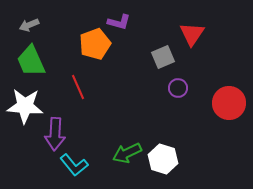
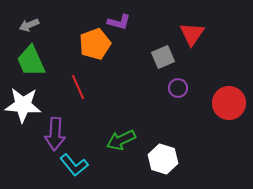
white star: moved 2 px left, 1 px up
green arrow: moved 6 px left, 13 px up
